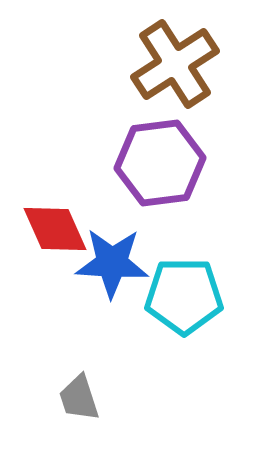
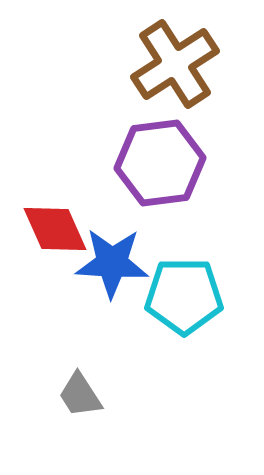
gray trapezoid: moved 1 px right, 3 px up; rotated 15 degrees counterclockwise
